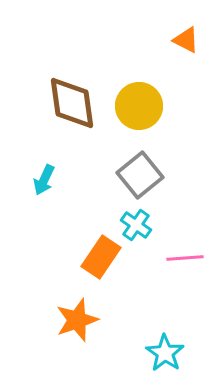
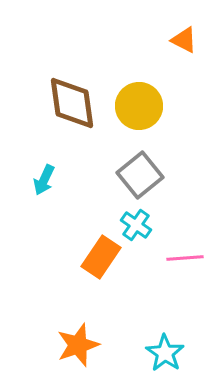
orange triangle: moved 2 px left
orange star: moved 1 px right, 25 px down
